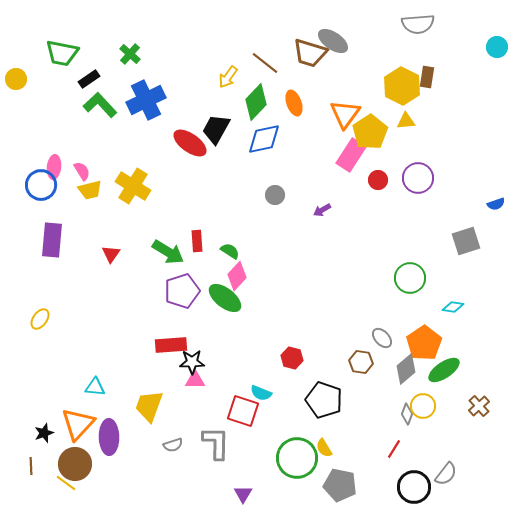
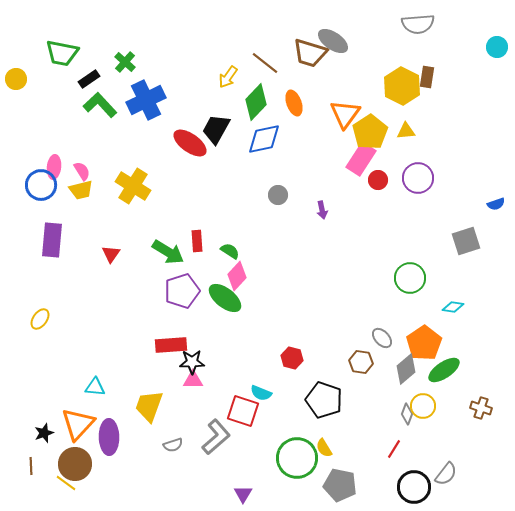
green cross at (130, 54): moved 5 px left, 8 px down
yellow triangle at (406, 121): moved 10 px down
pink rectangle at (351, 155): moved 10 px right, 4 px down
yellow trapezoid at (90, 190): moved 9 px left
gray circle at (275, 195): moved 3 px right
purple arrow at (322, 210): rotated 72 degrees counterclockwise
pink triangle at (195, 380): moved 2 px left
brown cross at (479, 406): moved 2 px right, 2 px down; rotated 30 degrees counterclockwise
gray L-shape at (216, 443): moved 6 px up; rotated 48 degrees clockwise
